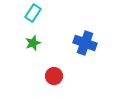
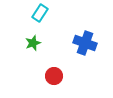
cyan rectangle: moved 7 px right
